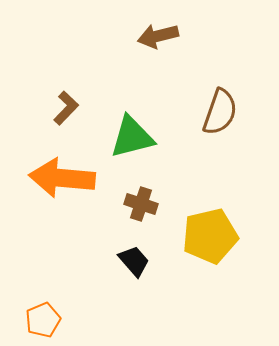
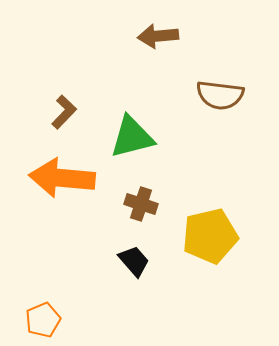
brown arrow: rotated 9 degrees clockwise
brown L-shape: moved 2 px left, 4 px down
brown semicircle: moved 17 px up; rotated 78 degrees clockwise
